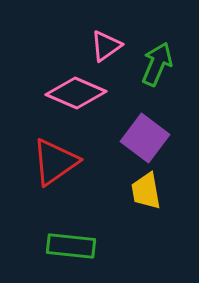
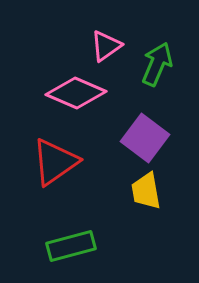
green rectangle: rotated 21 degrees counterclockwise
